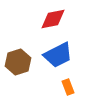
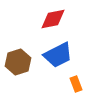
orange rectangle: moved 8 px right, 3 px up
